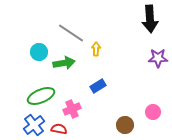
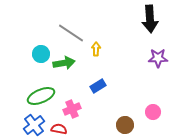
cyan circle: moved 2 px right, 2 px down
